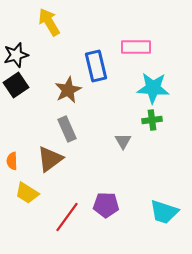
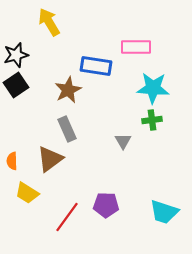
blue rectangle: rotated 68 degrees counterclockwise
